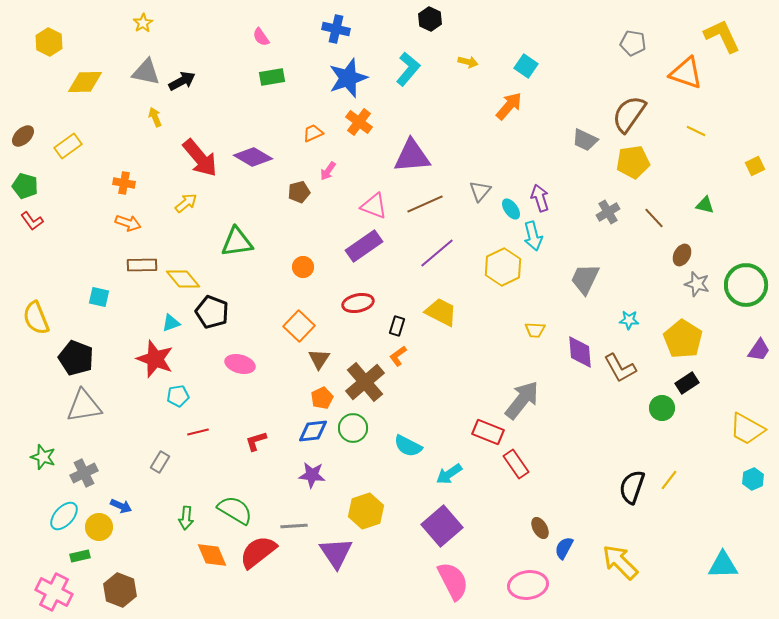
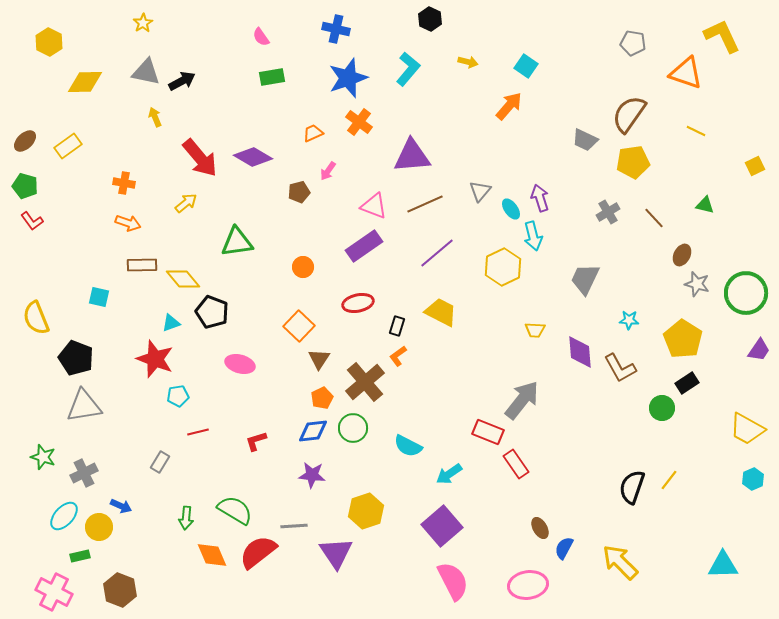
brown ellipse at (23, 136): moved 2 px right, 5 px down
green circle at (746, 285): moved 8 px down
